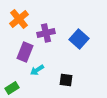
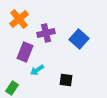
green rectangle: rotated 24 degrees counterclockwise
